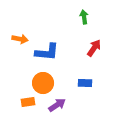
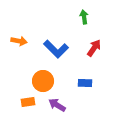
orange arrow: moved 1 px left, 2 px down
blue L-shape: moved 9 px right, 3 px up; rotated 40 degrees clockwise
orange circle: moved 2 px up
purple arrow: rotated 114 degrees counterclockwise
